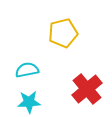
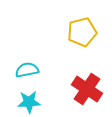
yellow pentagon: moved 19 px right, 1 px up
red cross: rotated 16 degrees counterclockwise
